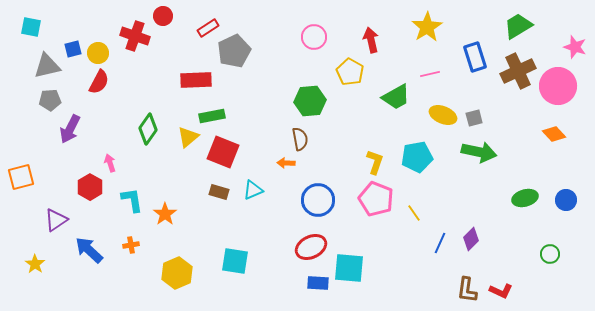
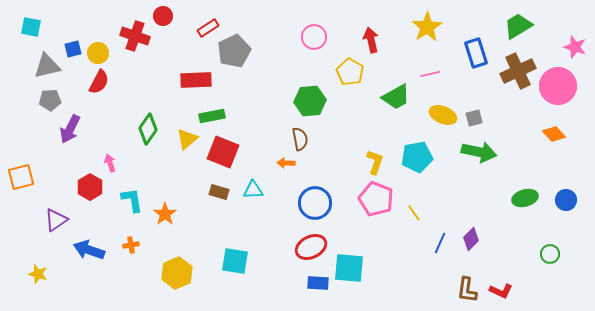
blue rectangle at (475, 57): moved 1 px right, 4 px up
yellow triangle at (188, 137): moved 1 px left, 2 px down
cyan triangle at (253, 190): rotated 20 degrees clockwise
blue circle at (318, 200): moved 3 px left, 3 px down
blue arrow at (89, 250): rotated 24 degrees counterclockwise
yellow star at (35, 264): moved 3 px right, 10 px down; rotated 18 degrees counterclockwise
